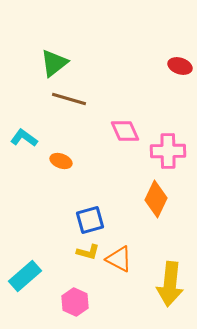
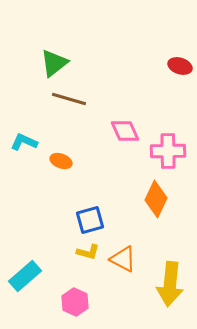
cyan L-shape: moved 4 px down; rotated 12 degrees counterclockwise
orange triangle: moved 4 px right
